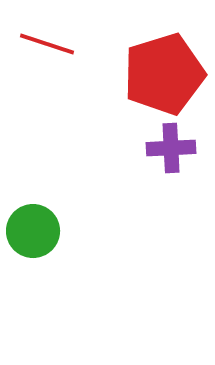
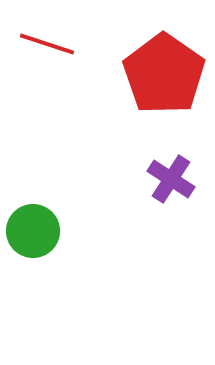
red pentagon: rotated 20 degrees counterclockwise
purple cross: moved 31 px down; rotated 36 degrees clockwise
